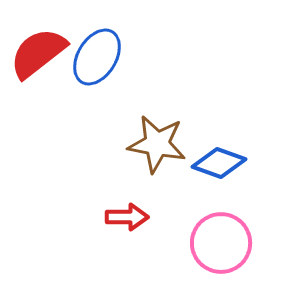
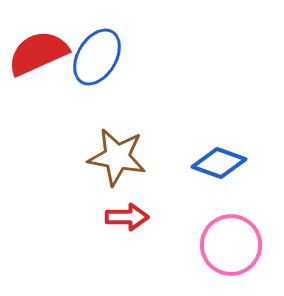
red semicircle: rotated 14 degrees clockwise
brown star: moved 40 px left, 13 px down
pink circle: moved 10 px right, 2 px down
